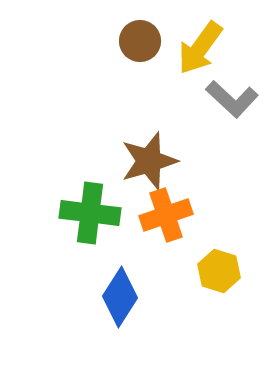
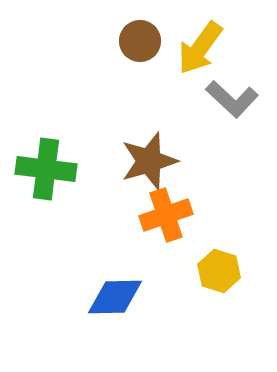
green cross: moved 44 px left, 44 px up
blue diamond: moved 5 px left; rotated 56 degrees clockwise
